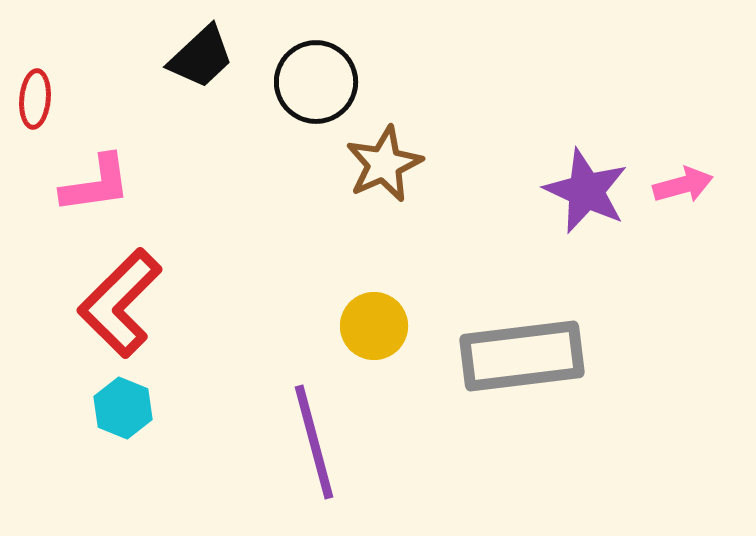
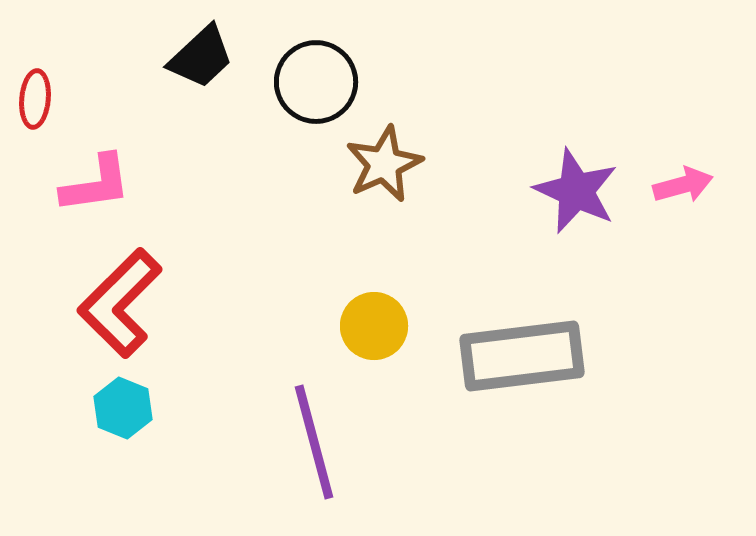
purple star: moved 10 px left
